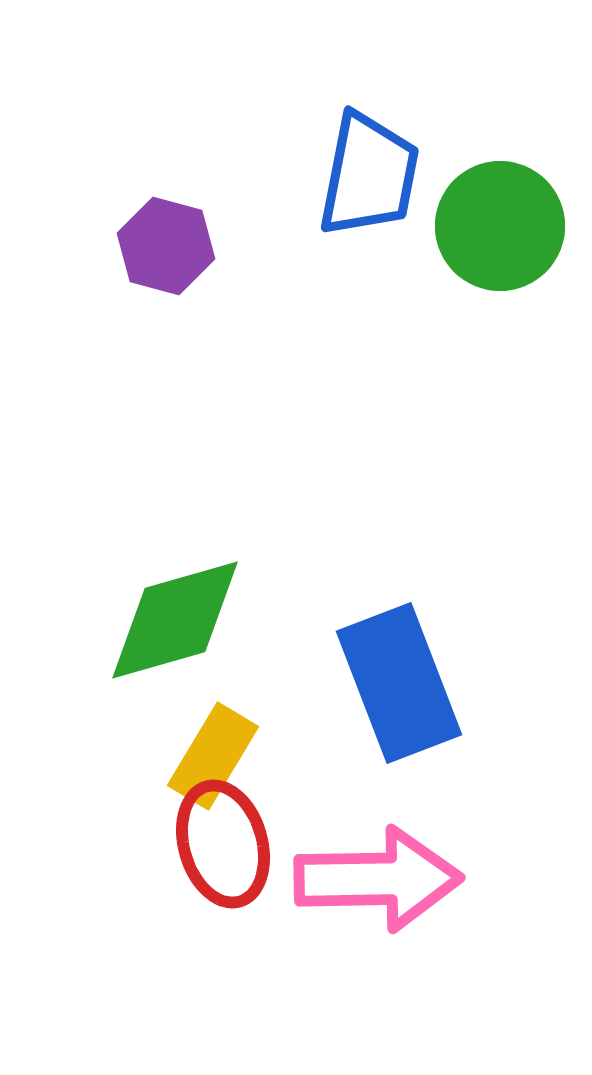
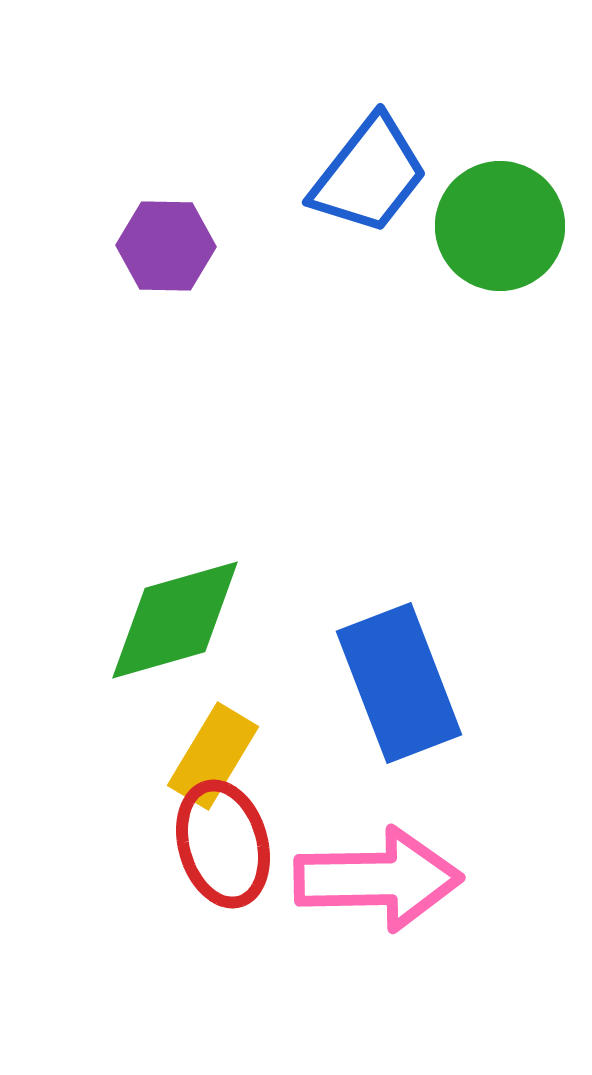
blue trapezoid: rotated 27 degrees clockwise
purple hexagon: rotated 14 degrees counterclockwise
